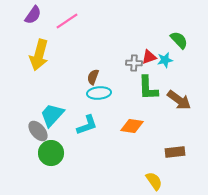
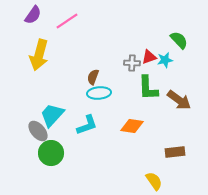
gray cross: moved 2 px left
